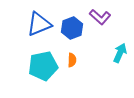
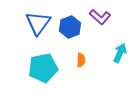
blue triangle: moved 1 px left, 1 px up; rotated 32 degrees counterclockwise
blue hexagon: moved 2 px left, 1 px up
orange semicircle: moved 9 px right
cyan pentagon: moved 2 px down
